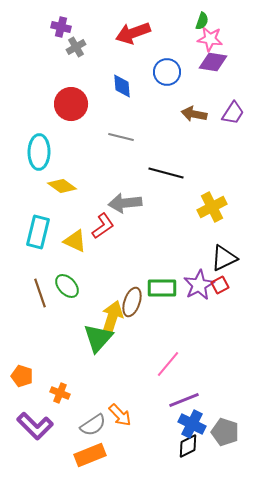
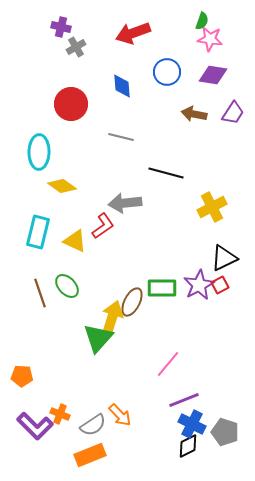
purple diamond: moved 13 px down
brown ellipse: rotated 8 degrees clockwise
orange pentagon: rotated 15 degrees counterclockwise
orange cross: moved 21 px down
